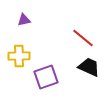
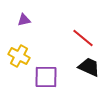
yellow cross: rotated 30 degrees clockwise
purple square: rotated 20 degrees clockwise
